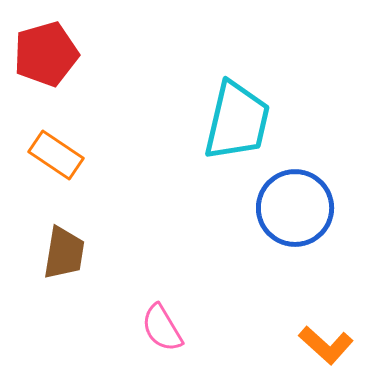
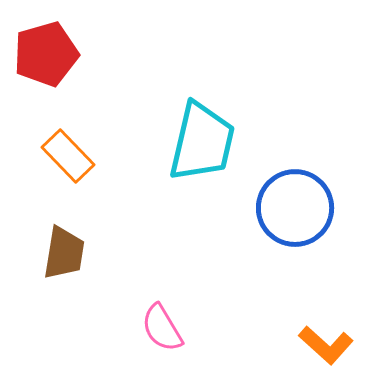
cyan trapezoid: moved 35 px left, 21 px down
orange rectangle: moved 12 px right, 1 px down; rotated 12 degrees clockwise
